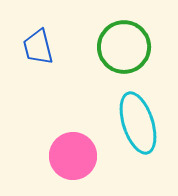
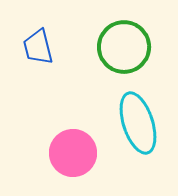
pink circle: moved 3 px up
